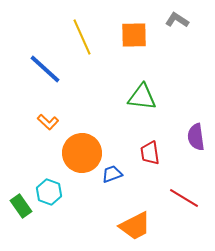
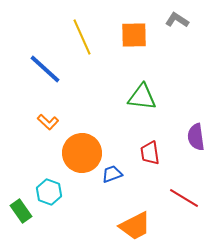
green rectangle: moved 5 px down
